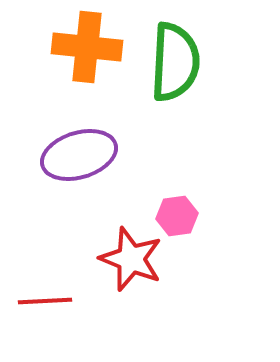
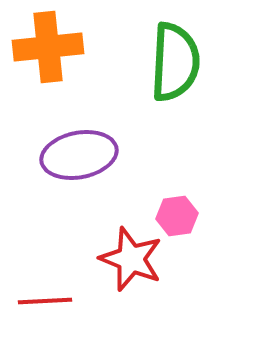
orange cross: moved 39 px left; rotated 12 degrees counterclockwise
purple ellipse: rotated 6 degrees clockwise
